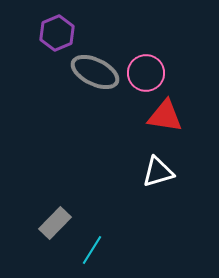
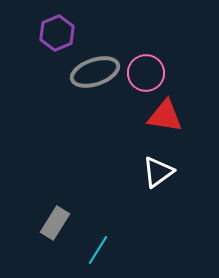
gray ellipse: rotated 45 degrees counterclockwise
white triangle: rotated 20 degrees counterclockwise
gray rectangle: rotated 12 degrees counterclockwise
cyan line: moved 6 px right
